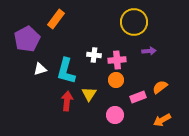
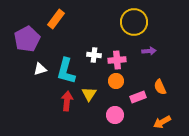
orange circle: moved 1 px down
orange semicircle: rotated 77 degrees counterclockwise
orange arrow: moved 2 px down
